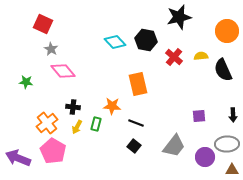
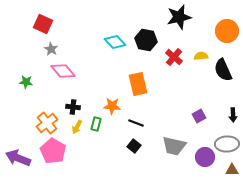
purple square: rotated 24 degrees counterclockwise
gray trapezoid: rotated 65 degrees clockwise
